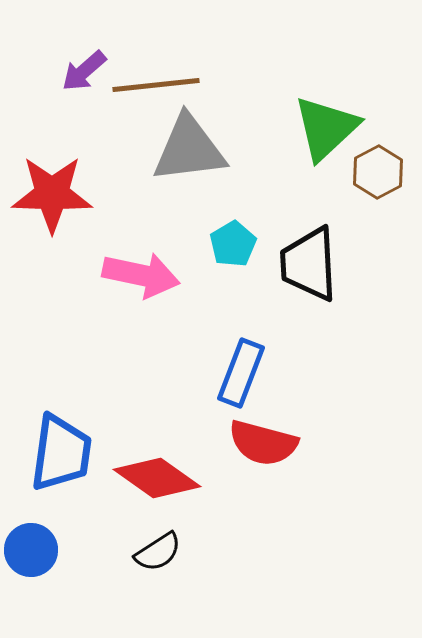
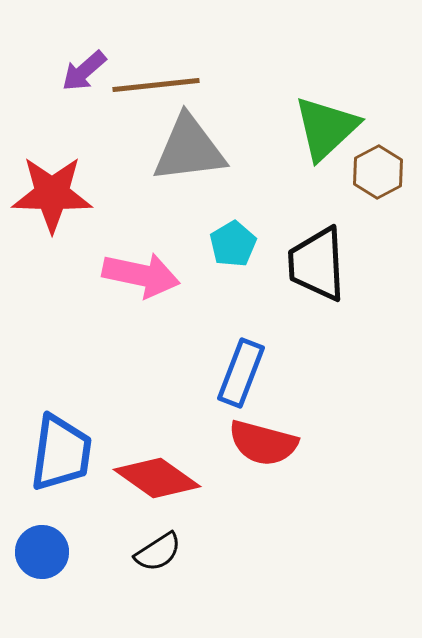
black trapezoid: moved 8 px right
blue circle: moved 11 px right, 2 px down
